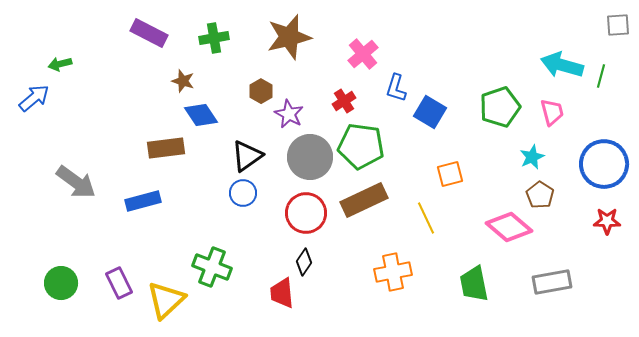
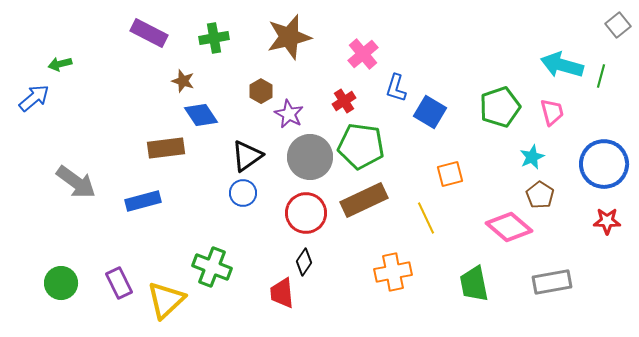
gray square at (618, 25): rotated 35 degrees counterclockwise
